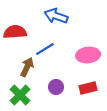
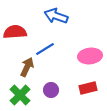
pink ellipse: moved 2 px right, 1 px down
purple circle: moved 5 px left, 3 px down
